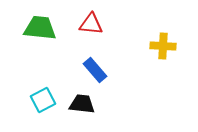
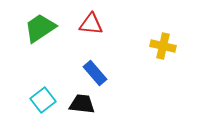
green trapezoid: rotated 40 degrees counterclockwise
yellow cross: rotated 10 degrees clockwise
blue rectangle: moved 3 px down
cyan square: rotated 10 degrees counterclockwise
